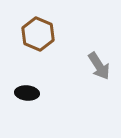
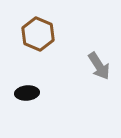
black ellipse: rotated 10 degrees counterclockwise
